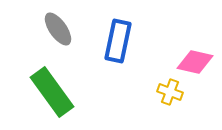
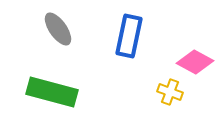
blue rectangle: moved 11 px right, 5 px up
pink diamond: rotated 15 degrees clockwise
green rectangle: rotated 39 degrees counterclockwise
